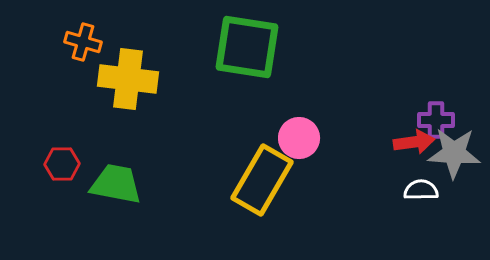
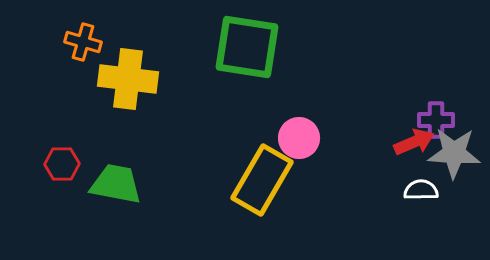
red arrow: rotated 15 degrees counterclockwise
